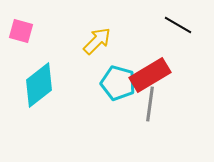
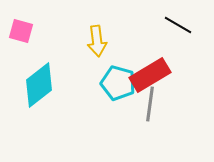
yellow arrow: rotated 128 degrees clockwise
